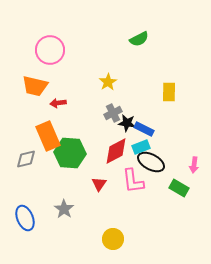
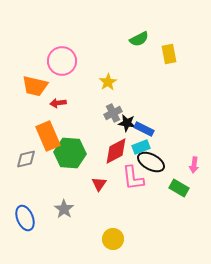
pink circle: moved 12 px right, 11 px down
yellow rectangle: moved 38 px up; rotated 12 degrees counterclockwise
pink L-shape: moved 3 px up
